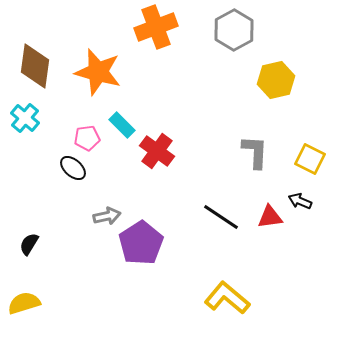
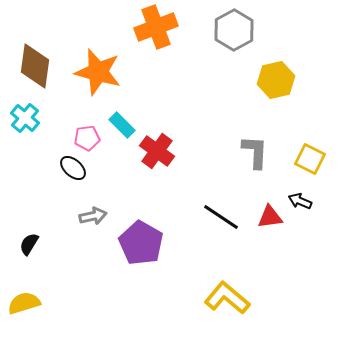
gray arrow: moved 14 px left
purple pentagon: rotated 9 degrees counterclockwise
